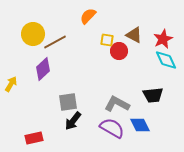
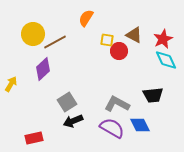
orange semicircle: moved 2 px left, 2 px down; rotated 12 degrees counterclockwise
gray square: moved 1 px left; rotated 24 degrees counterclockwise
black arrow: rotated 30 degrees clockwise
